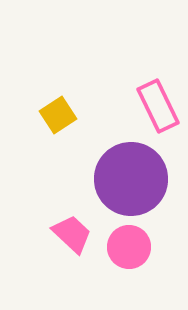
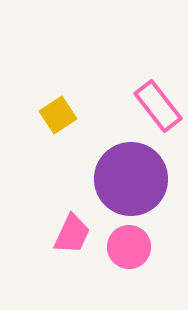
pink rectangle: rotated 12 degrees counterclockwise
pink trapezoid: rotated 72 degrees clockwise
